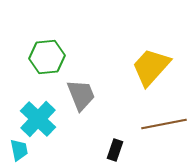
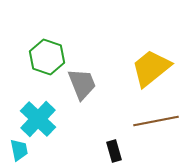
green hexagon: rotated 24 degrees clockwise
yellow trapezoid: moved 1 px down; rotated 9 degrees clockwise
gray trapezoid: moved 1 px right, 11 px up
brown line: moved 8 px left, 3 px up
black rectangle: moved 1 px left, 1 px down; rotated 35 degrees counterclockwise
